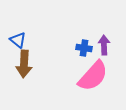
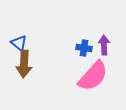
blue triangle: moved 1 px right, 3 px down
